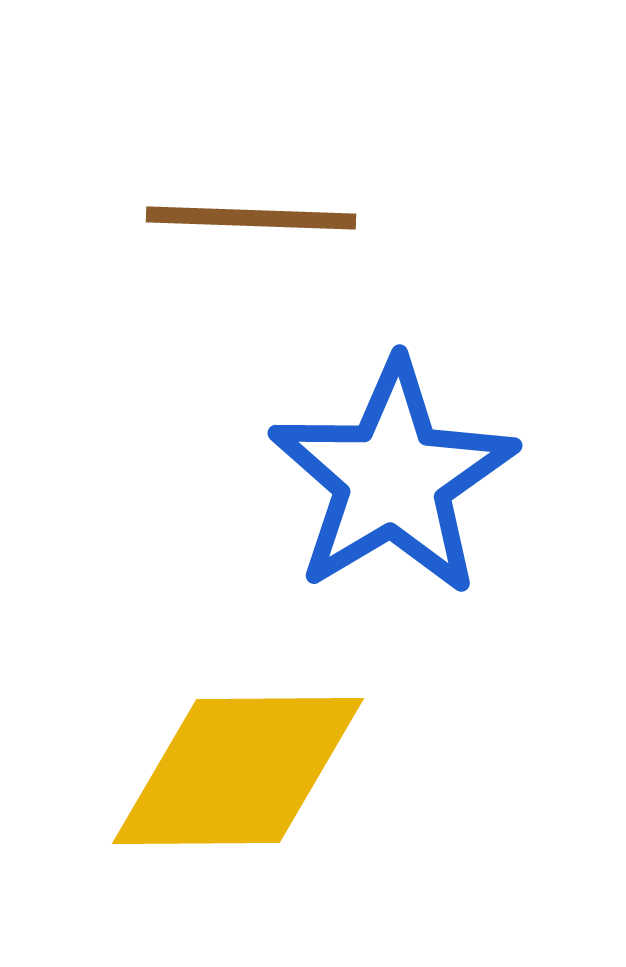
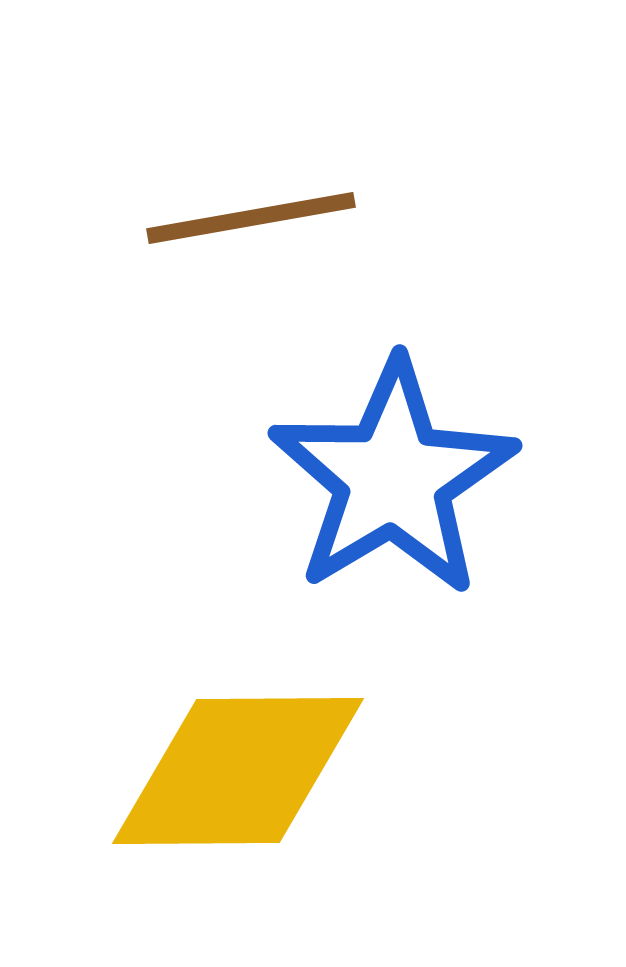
brown line: rotated 12 degrees counterclockwise
